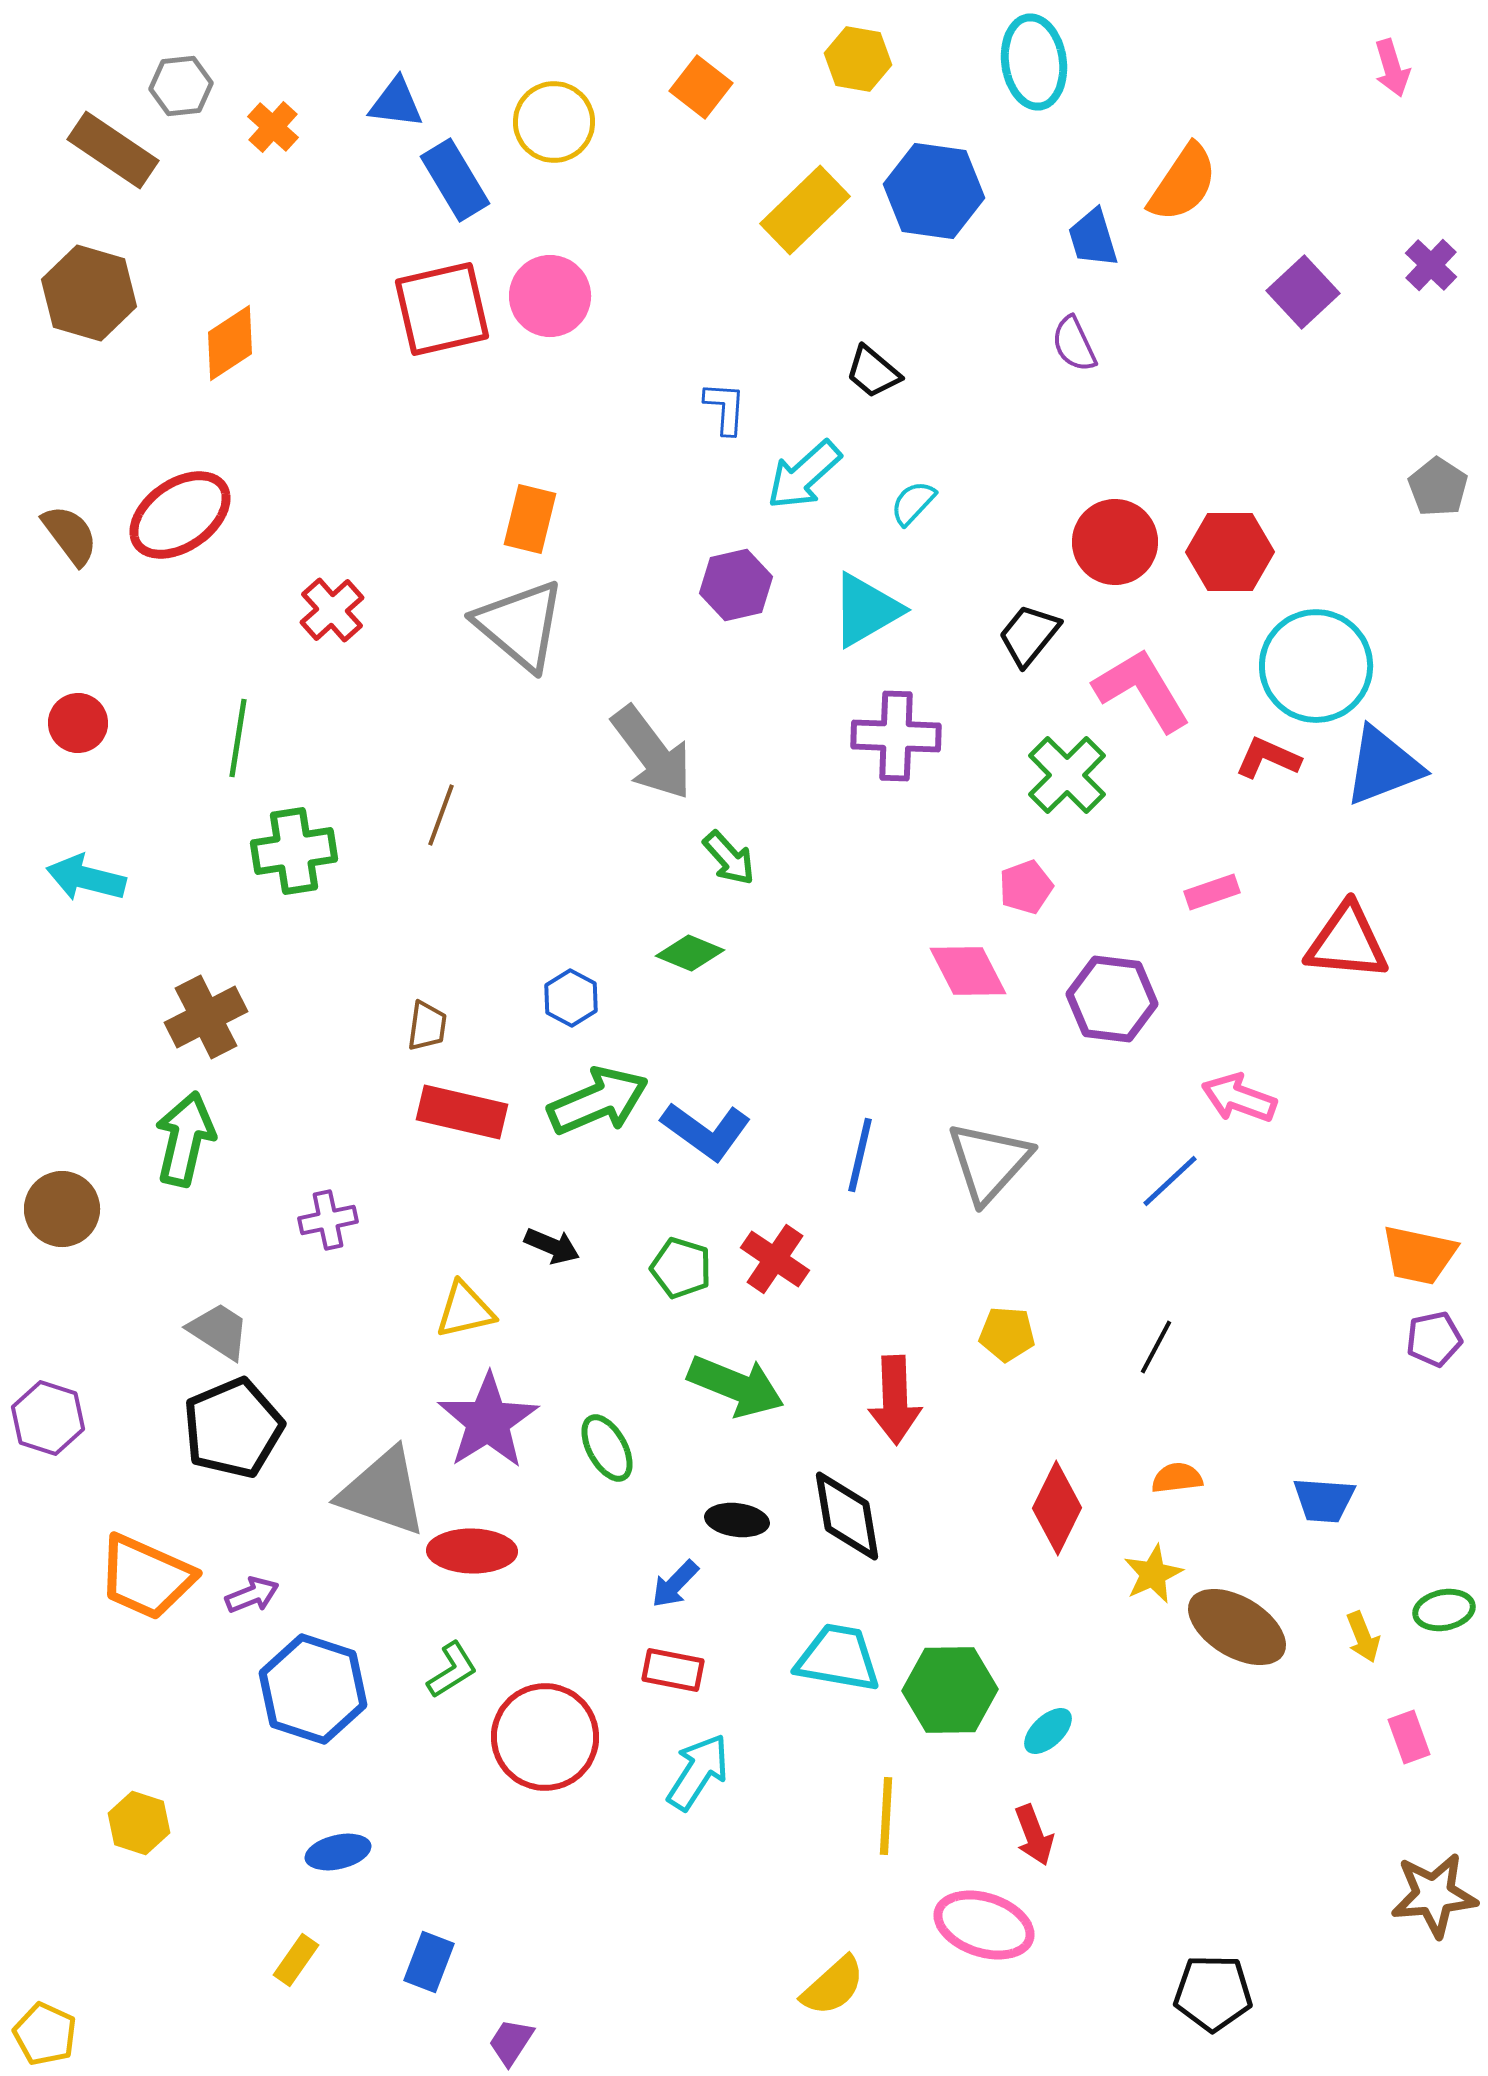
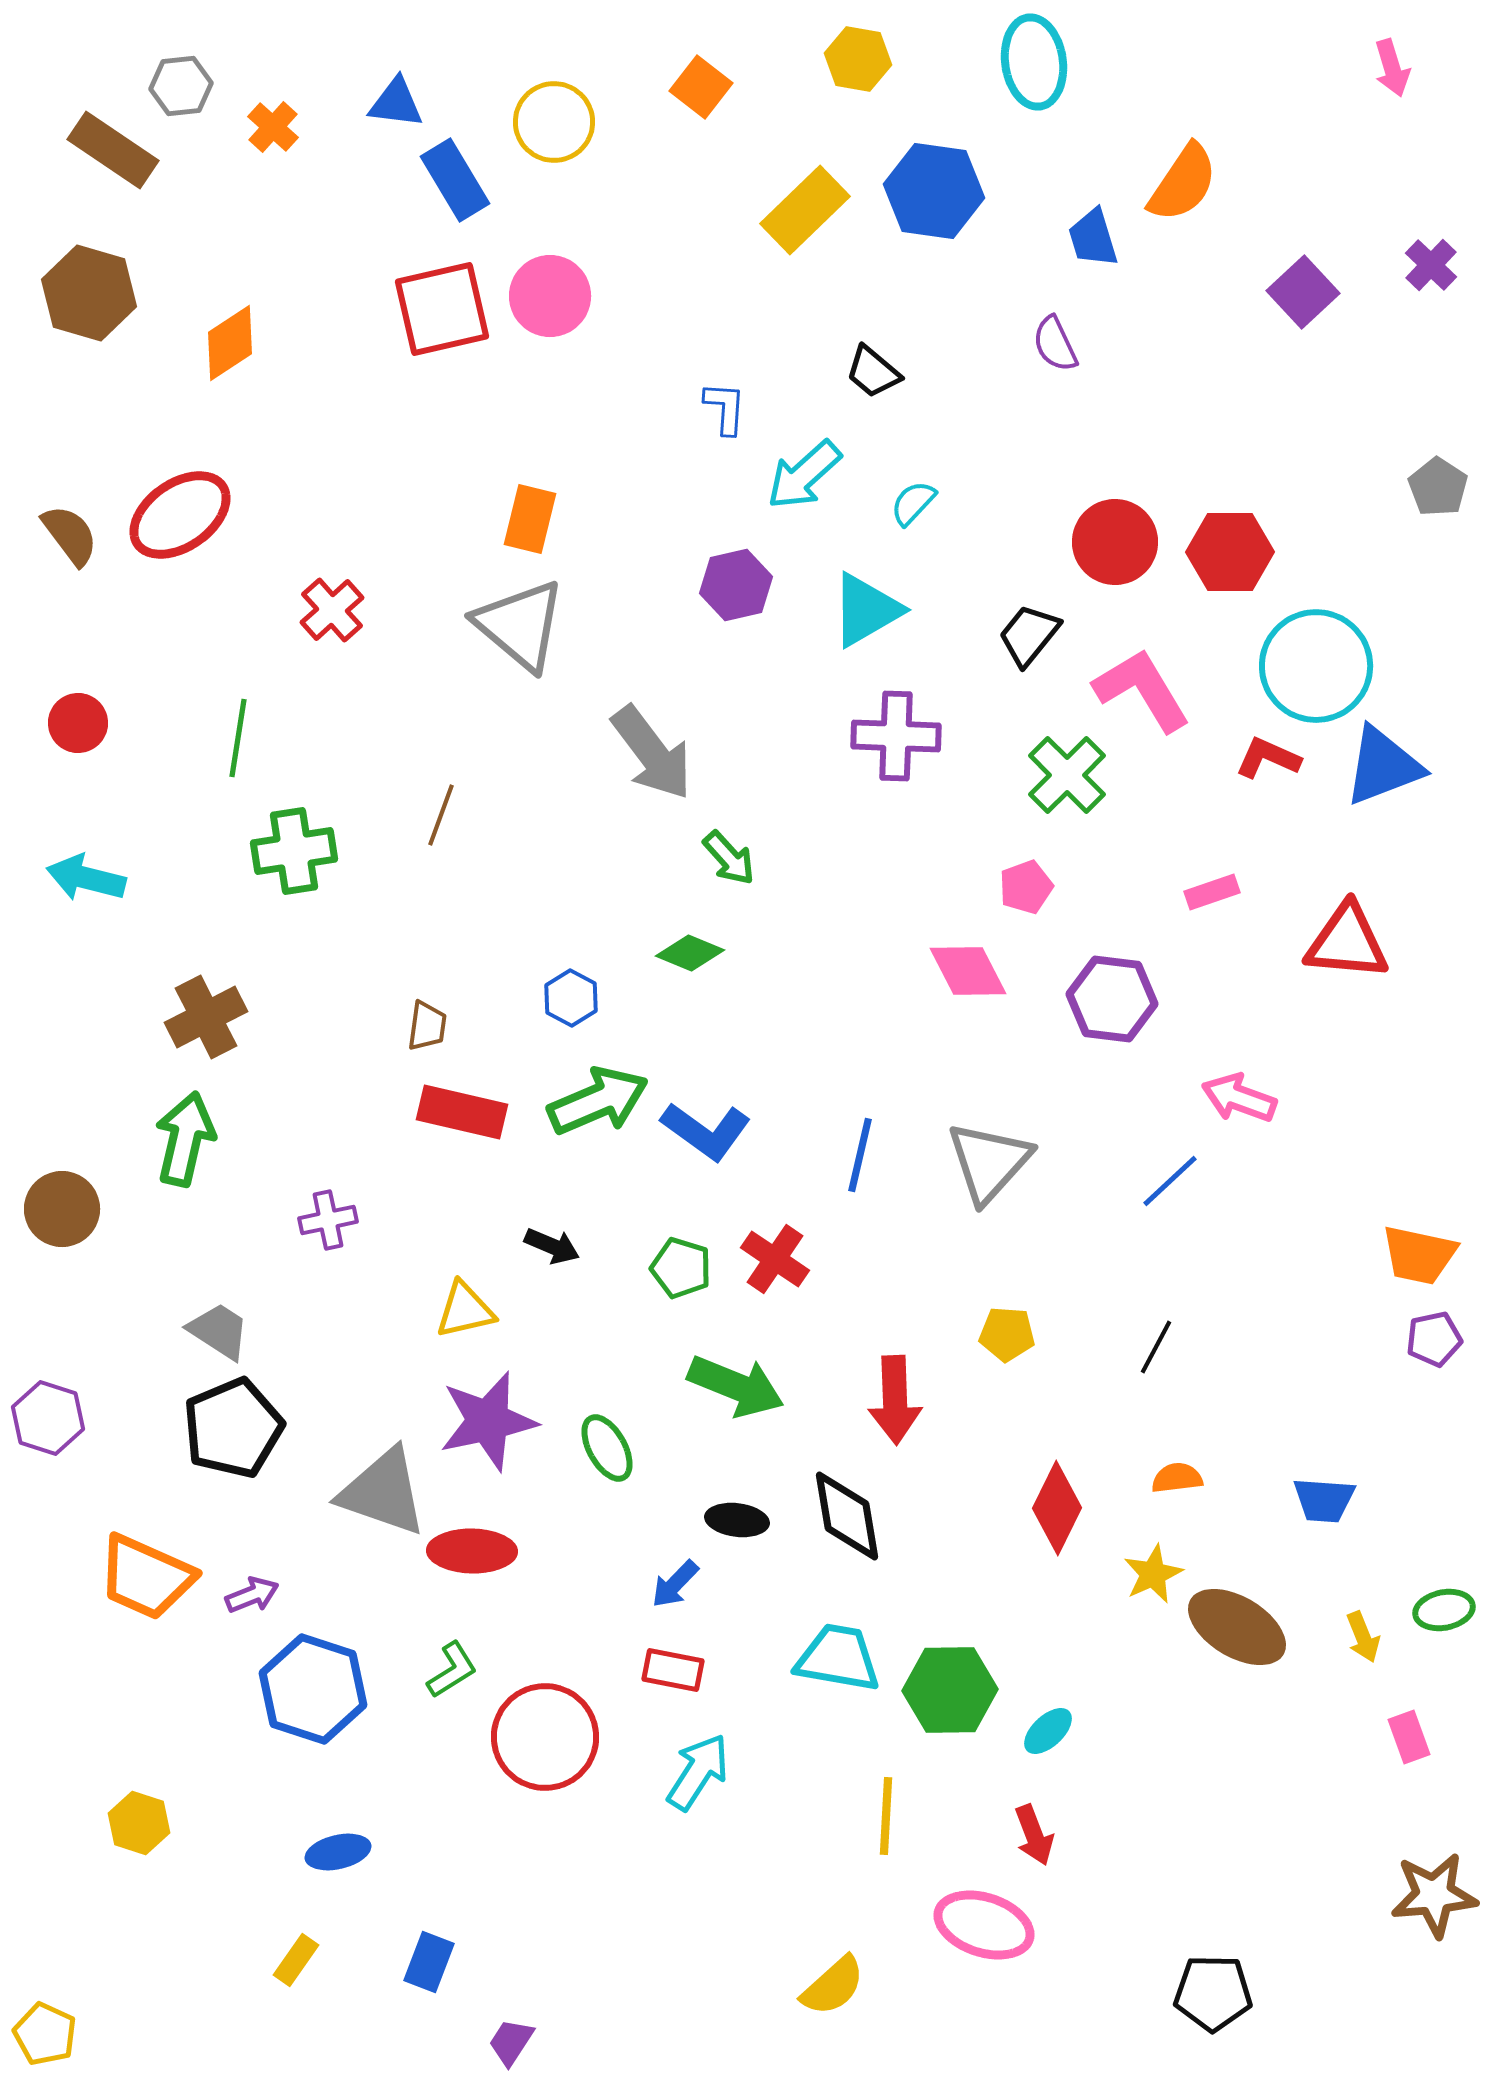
purple semicircle at (1074, 344): moved 19 px left
purple star at (488, 1421): rotated 20 degrees clockwise
